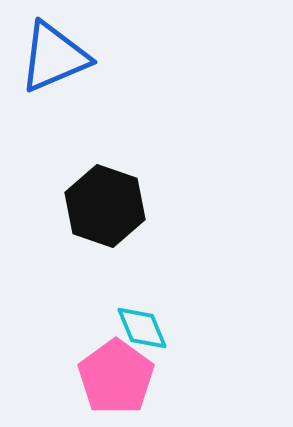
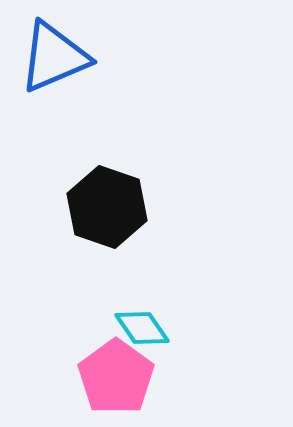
black hexagon: moved 2 px right, 1 px down
cyan diamond: rotated 12 degrees counterclockwise
